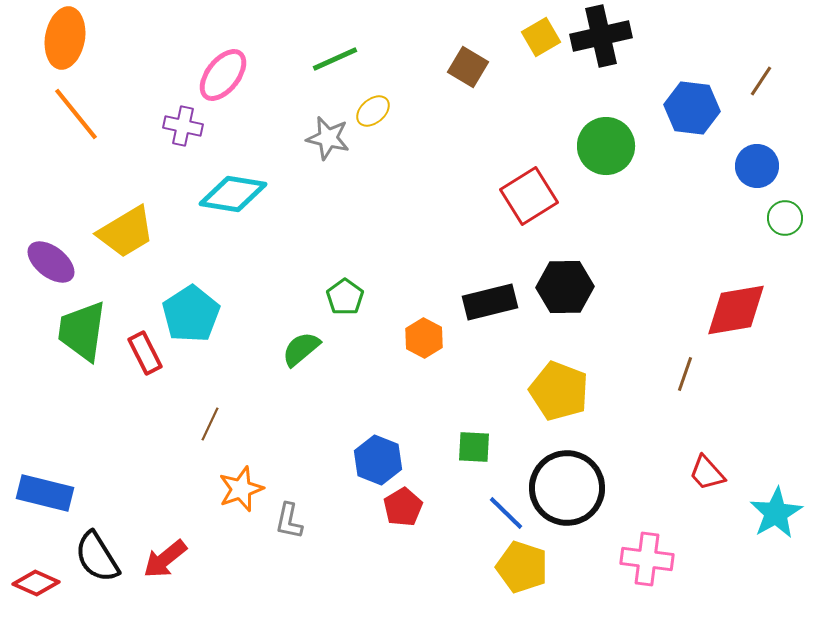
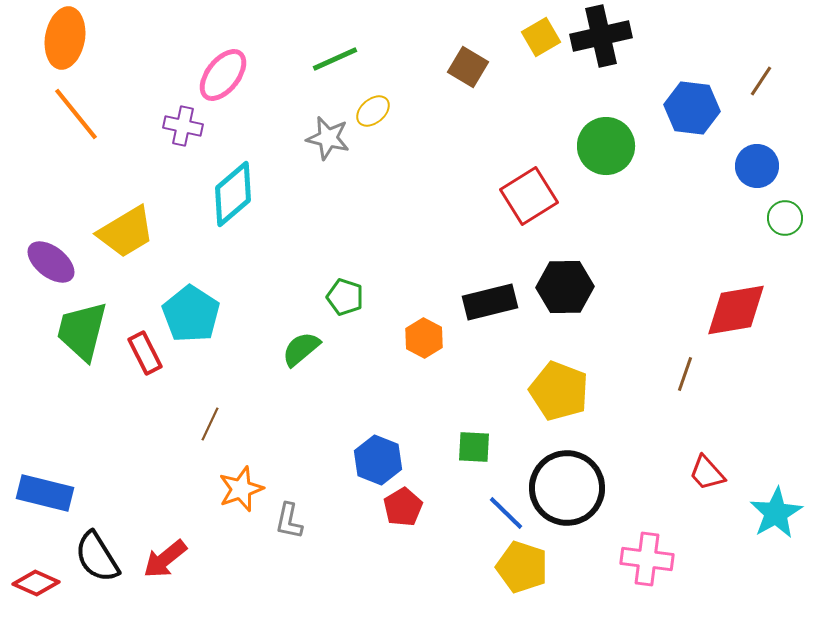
cyan diamond at (233, 194): rotated 50 degrees counterclockwise
green pentagon at (345, 297): rotated 18 degrees counterclockwise
cyan pentagon at (191, 314): rotated 6 degrees counterclockwise
green trapezoid at (82, 331): rotated 6 degrees clockwise
